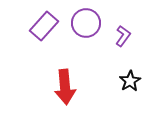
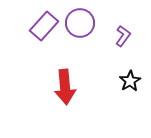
purple circle: moved 6 px left
